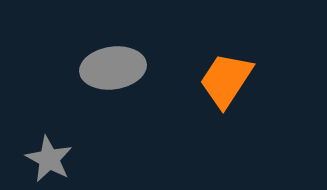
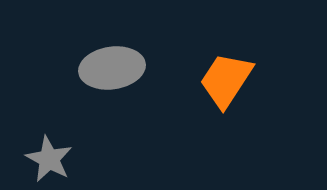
gray ellipse: moved 1 px left
